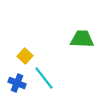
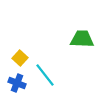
yellow square: moved 5 px left, 2 px down
cyan line: moved 1 px right, 3 px up
